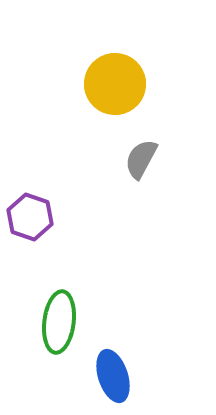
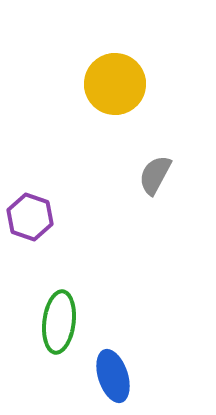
gray semicircle: moved 14 px right, 16 px down
